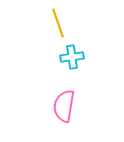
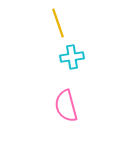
pink semicircle: moved 2 px right; rotated 24 degrees counterclockwise
